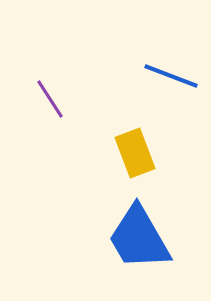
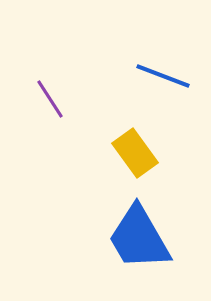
blue line: moved 8 px left
yellow rectangle: rotated 15 degrees counterclockwise
